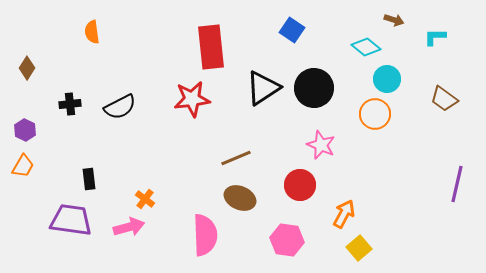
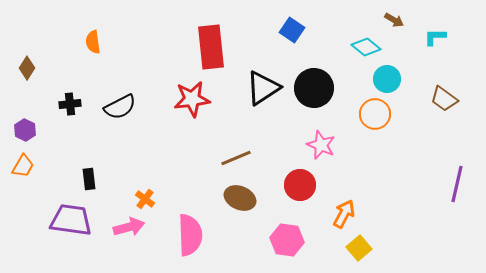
brown arrow: rotated 12 degrees clockwise
orange semicircle: moved 1 px right, 10 px down
pink semicircle: moved 15 px left
